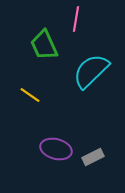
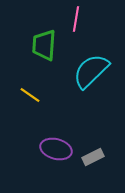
green trapezoid: rotated 28 degrees clockwise
